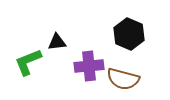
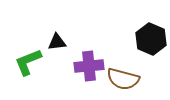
black hexagon: moved 22 px right, 5 px down
